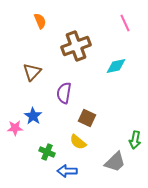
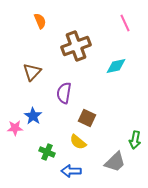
blue arrow: moved 4 px right
